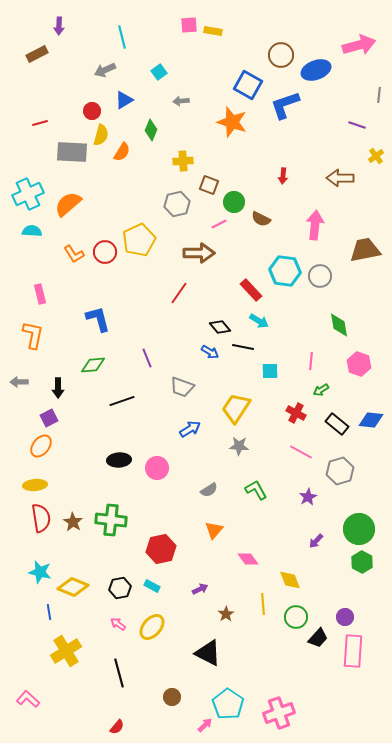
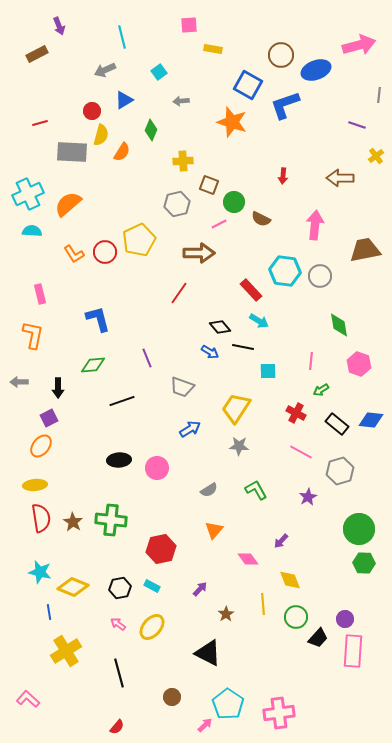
purple arrow at (59, 26): rotated 24 degrees counterclockwise
yellow rectangle at (213, 31): moved 18 px down
cyan square at (270, 371): moved 2 px left
purple arrow at (316, 541): moved 35 px left
green hexagon at (362, 562): moved 2 px right, 1 px down; rotated 25 degrees counterclockwise
purple arrow at (200, 589): rotated 21 degrees counterclockwise
purple circle at (345, 617): moved 2 px down
pink cross at (279, 713): rotated 12 degrees clockwise
